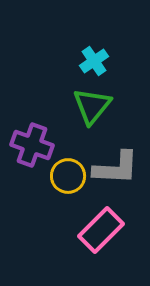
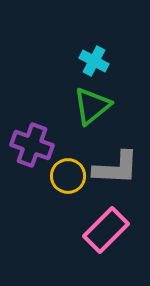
cyan cross: rotated 28 degrees counterclockwise
green triangle: rotated 12 degrees clockwise
pink rectangle: moved 5 px right
